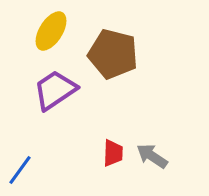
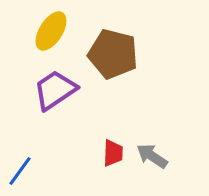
blue line: moved 1 px down
